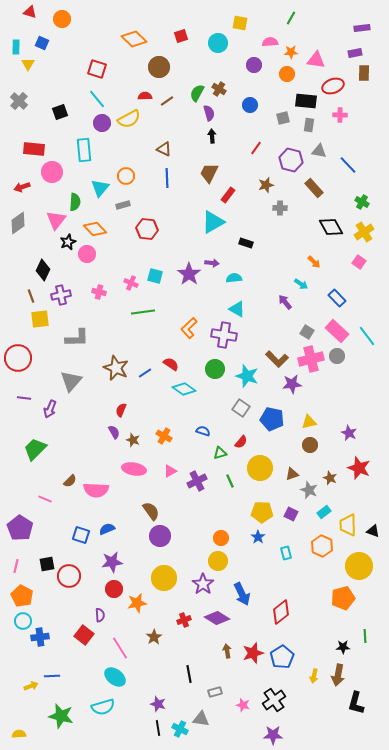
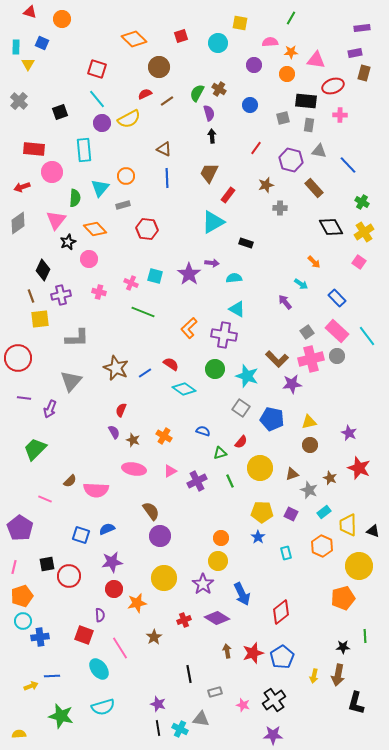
brown rectangle at (364, 73): rotated 14 degrees clockwise
red semicircle at (145, 96): moved 2 px up; rotated 24 degrees counterclockwise
green semicircle at (75, 202): moved 4 px up
pink circle at (87, 254): moved 2 px right, 5 px down
green line at (143, 312): rotated 30 degrees clockwise
gray square at (307, 332): rotated 24 degrees clockwise
pink line at (16, 566): moved 2 px left, 1 px down
orange pentagon at (22, 596): rotated 25 degrees clockwise
red square at (84, 635): rotated 18 degrees counterclockwise
cyan ellipse at (115, 677): moved 16 px left, 8 px up; rotated 15 degrees clockwise
